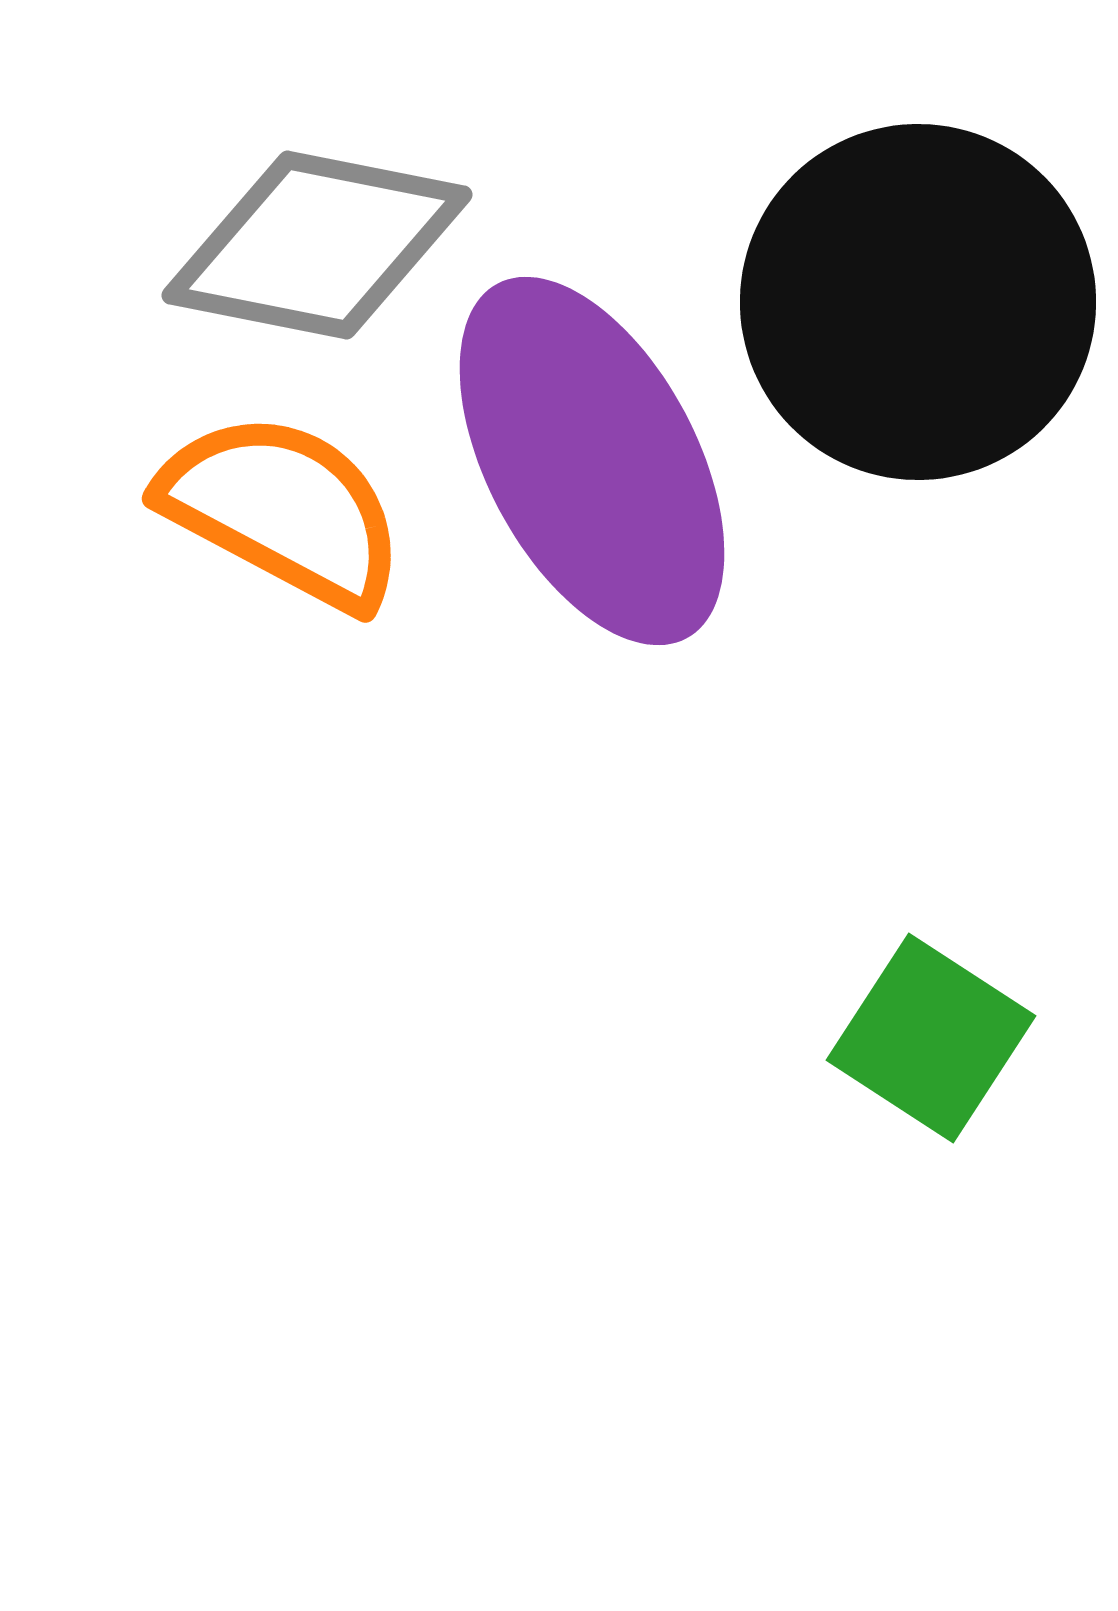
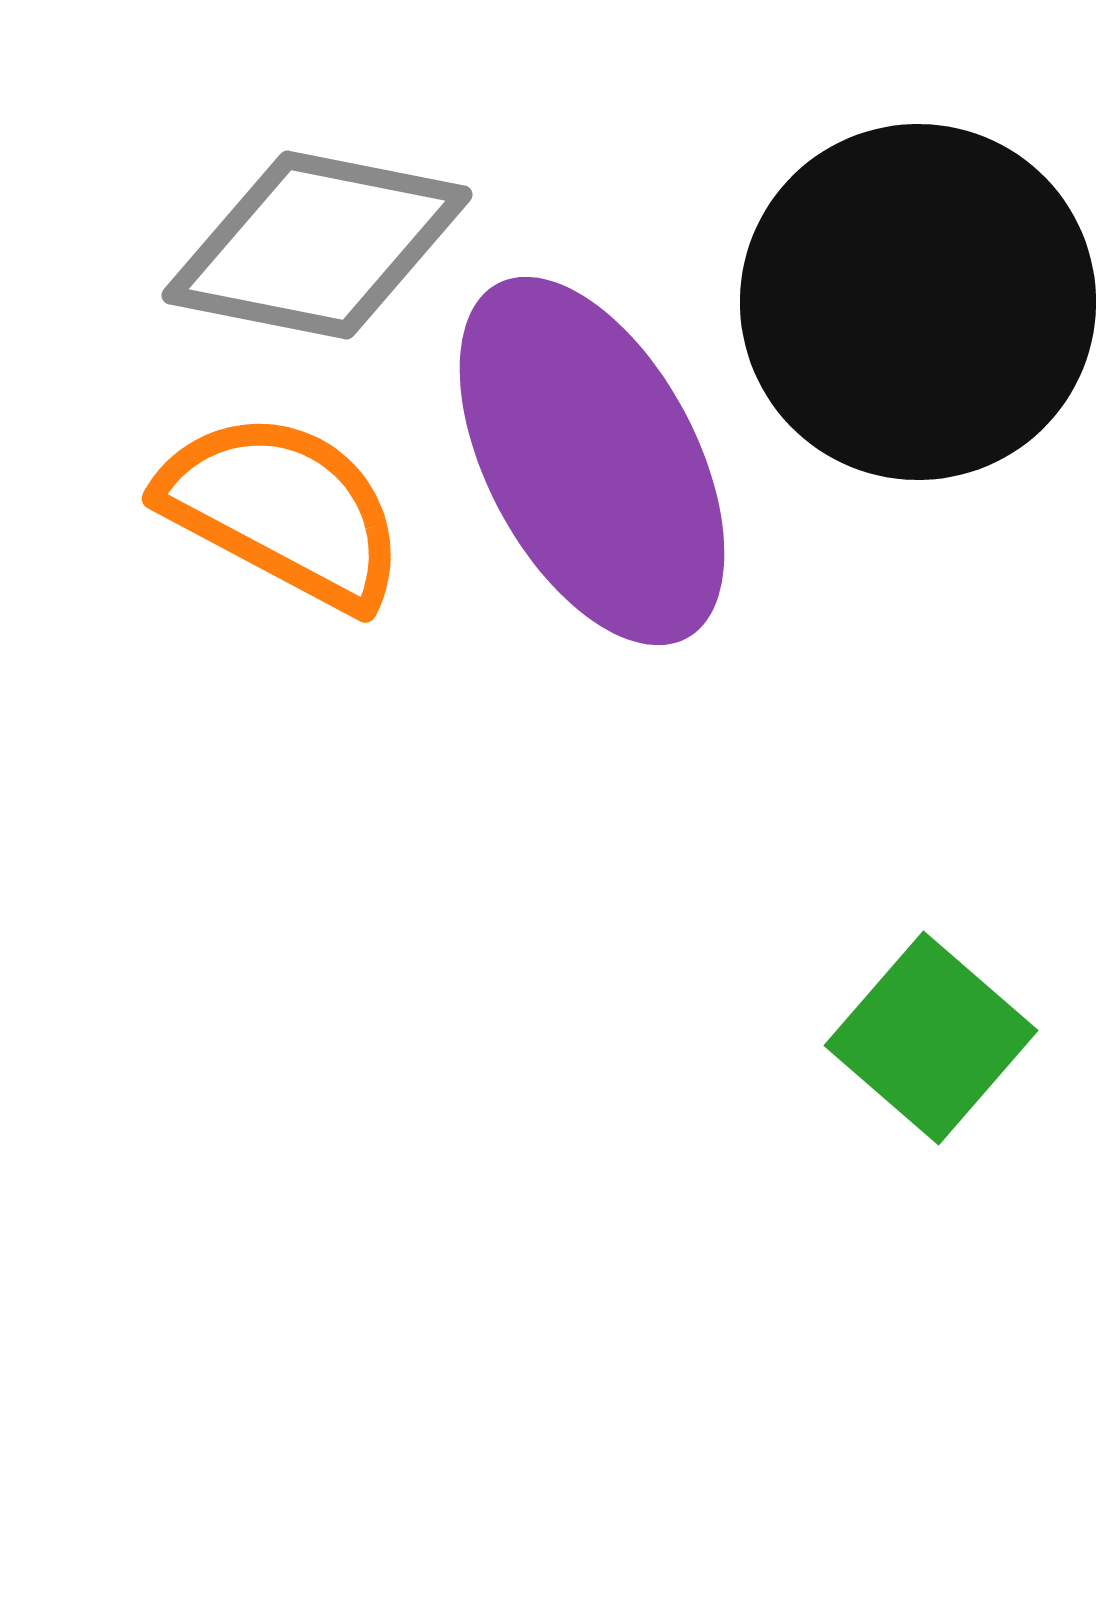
green square: rotated 8 degrees clockwise
